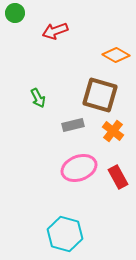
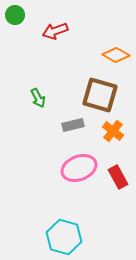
green circle: moved 2 px down
cyan hexagon: moved 1 px left, 3 px down
